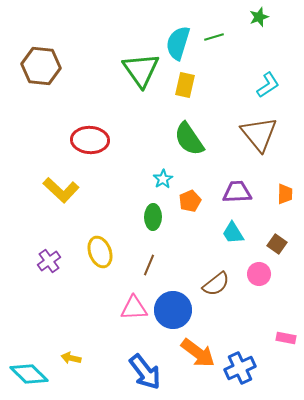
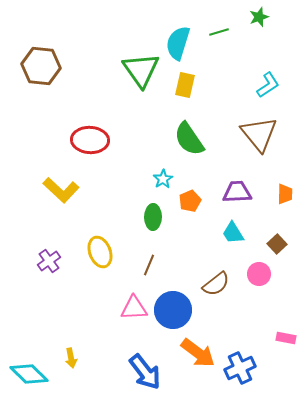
green line: moved 5 px right, 5 px up
brown square: rotated 12 degrees clockwise
yellow arrow: rotated 114 degrees counterclockwise
